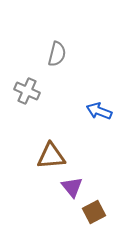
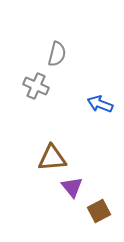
gray cross: moved 9 px right, 5 px up
blue arrow: moved 1 px right, 7 px up
brown triangle: moved 1 px right, 2 px down
brown square: moved 5 px right, 1 px up
